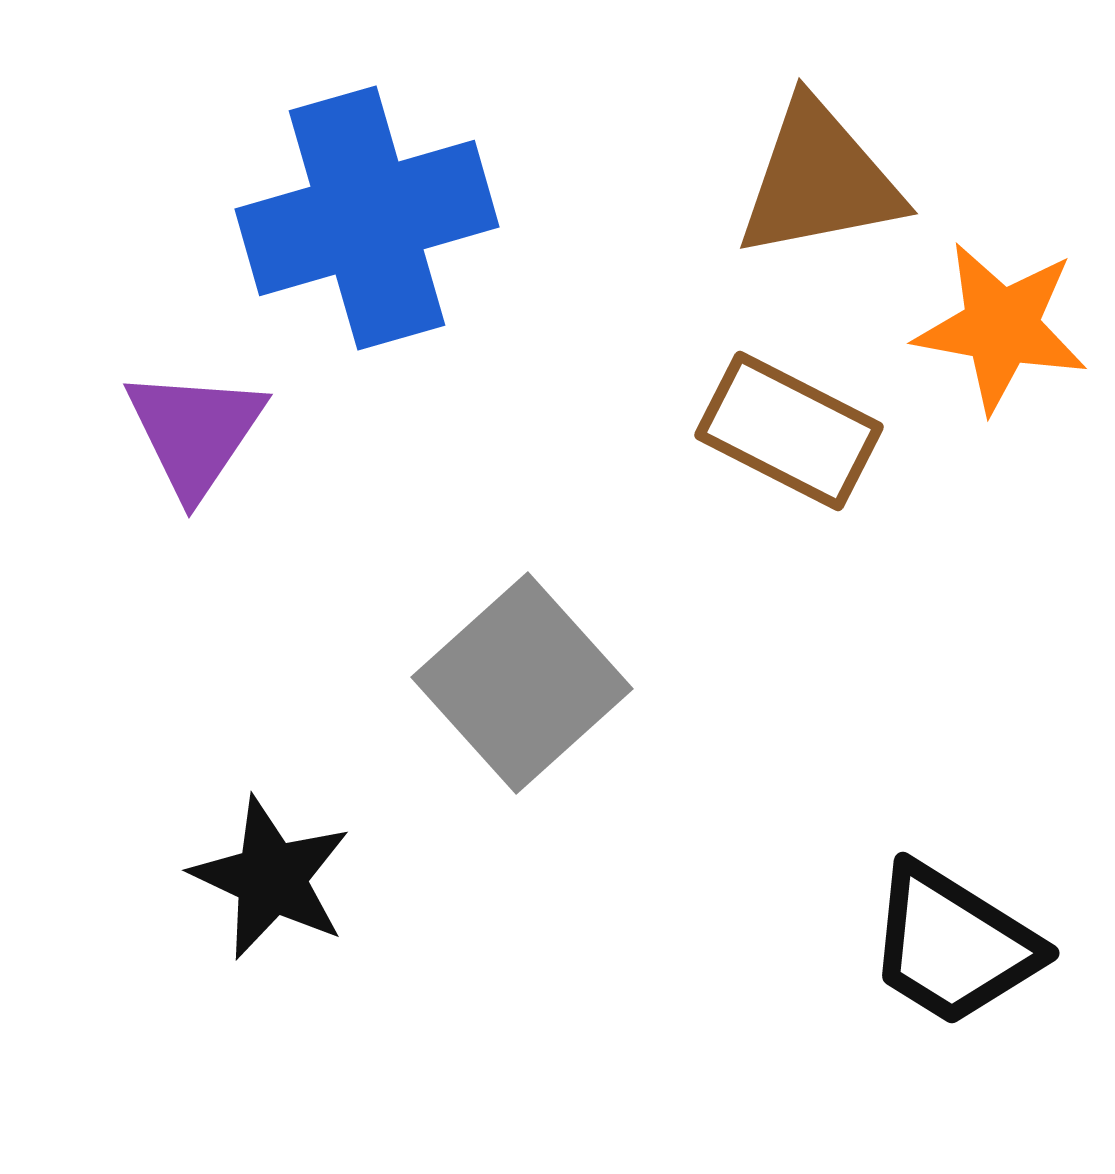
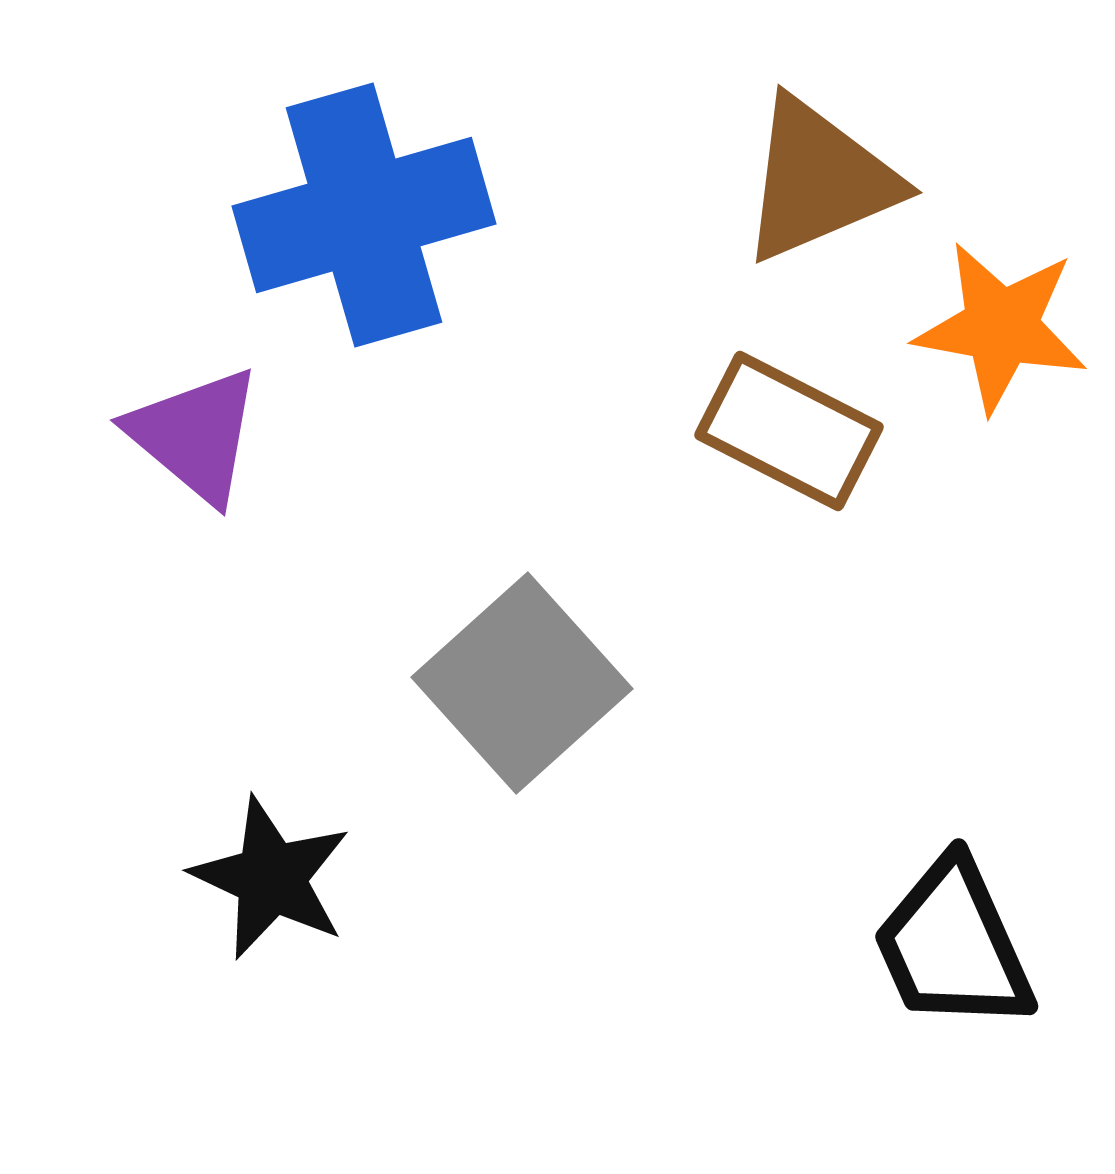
brown triangle: rotated 12 degrees counterclockwise
blue cross: moved 3 px left, 3 px up
purple triangle: moved 3 px down; rotated 24 degrees counterclockwise
black trapezoid: rotated 34 degrees clockwise
